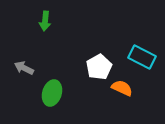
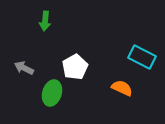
white pentagon: moved 24 px left
